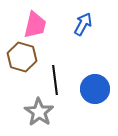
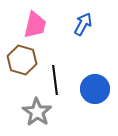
brown hexagon: moved 3 px down
gray star: moved 2 px left
